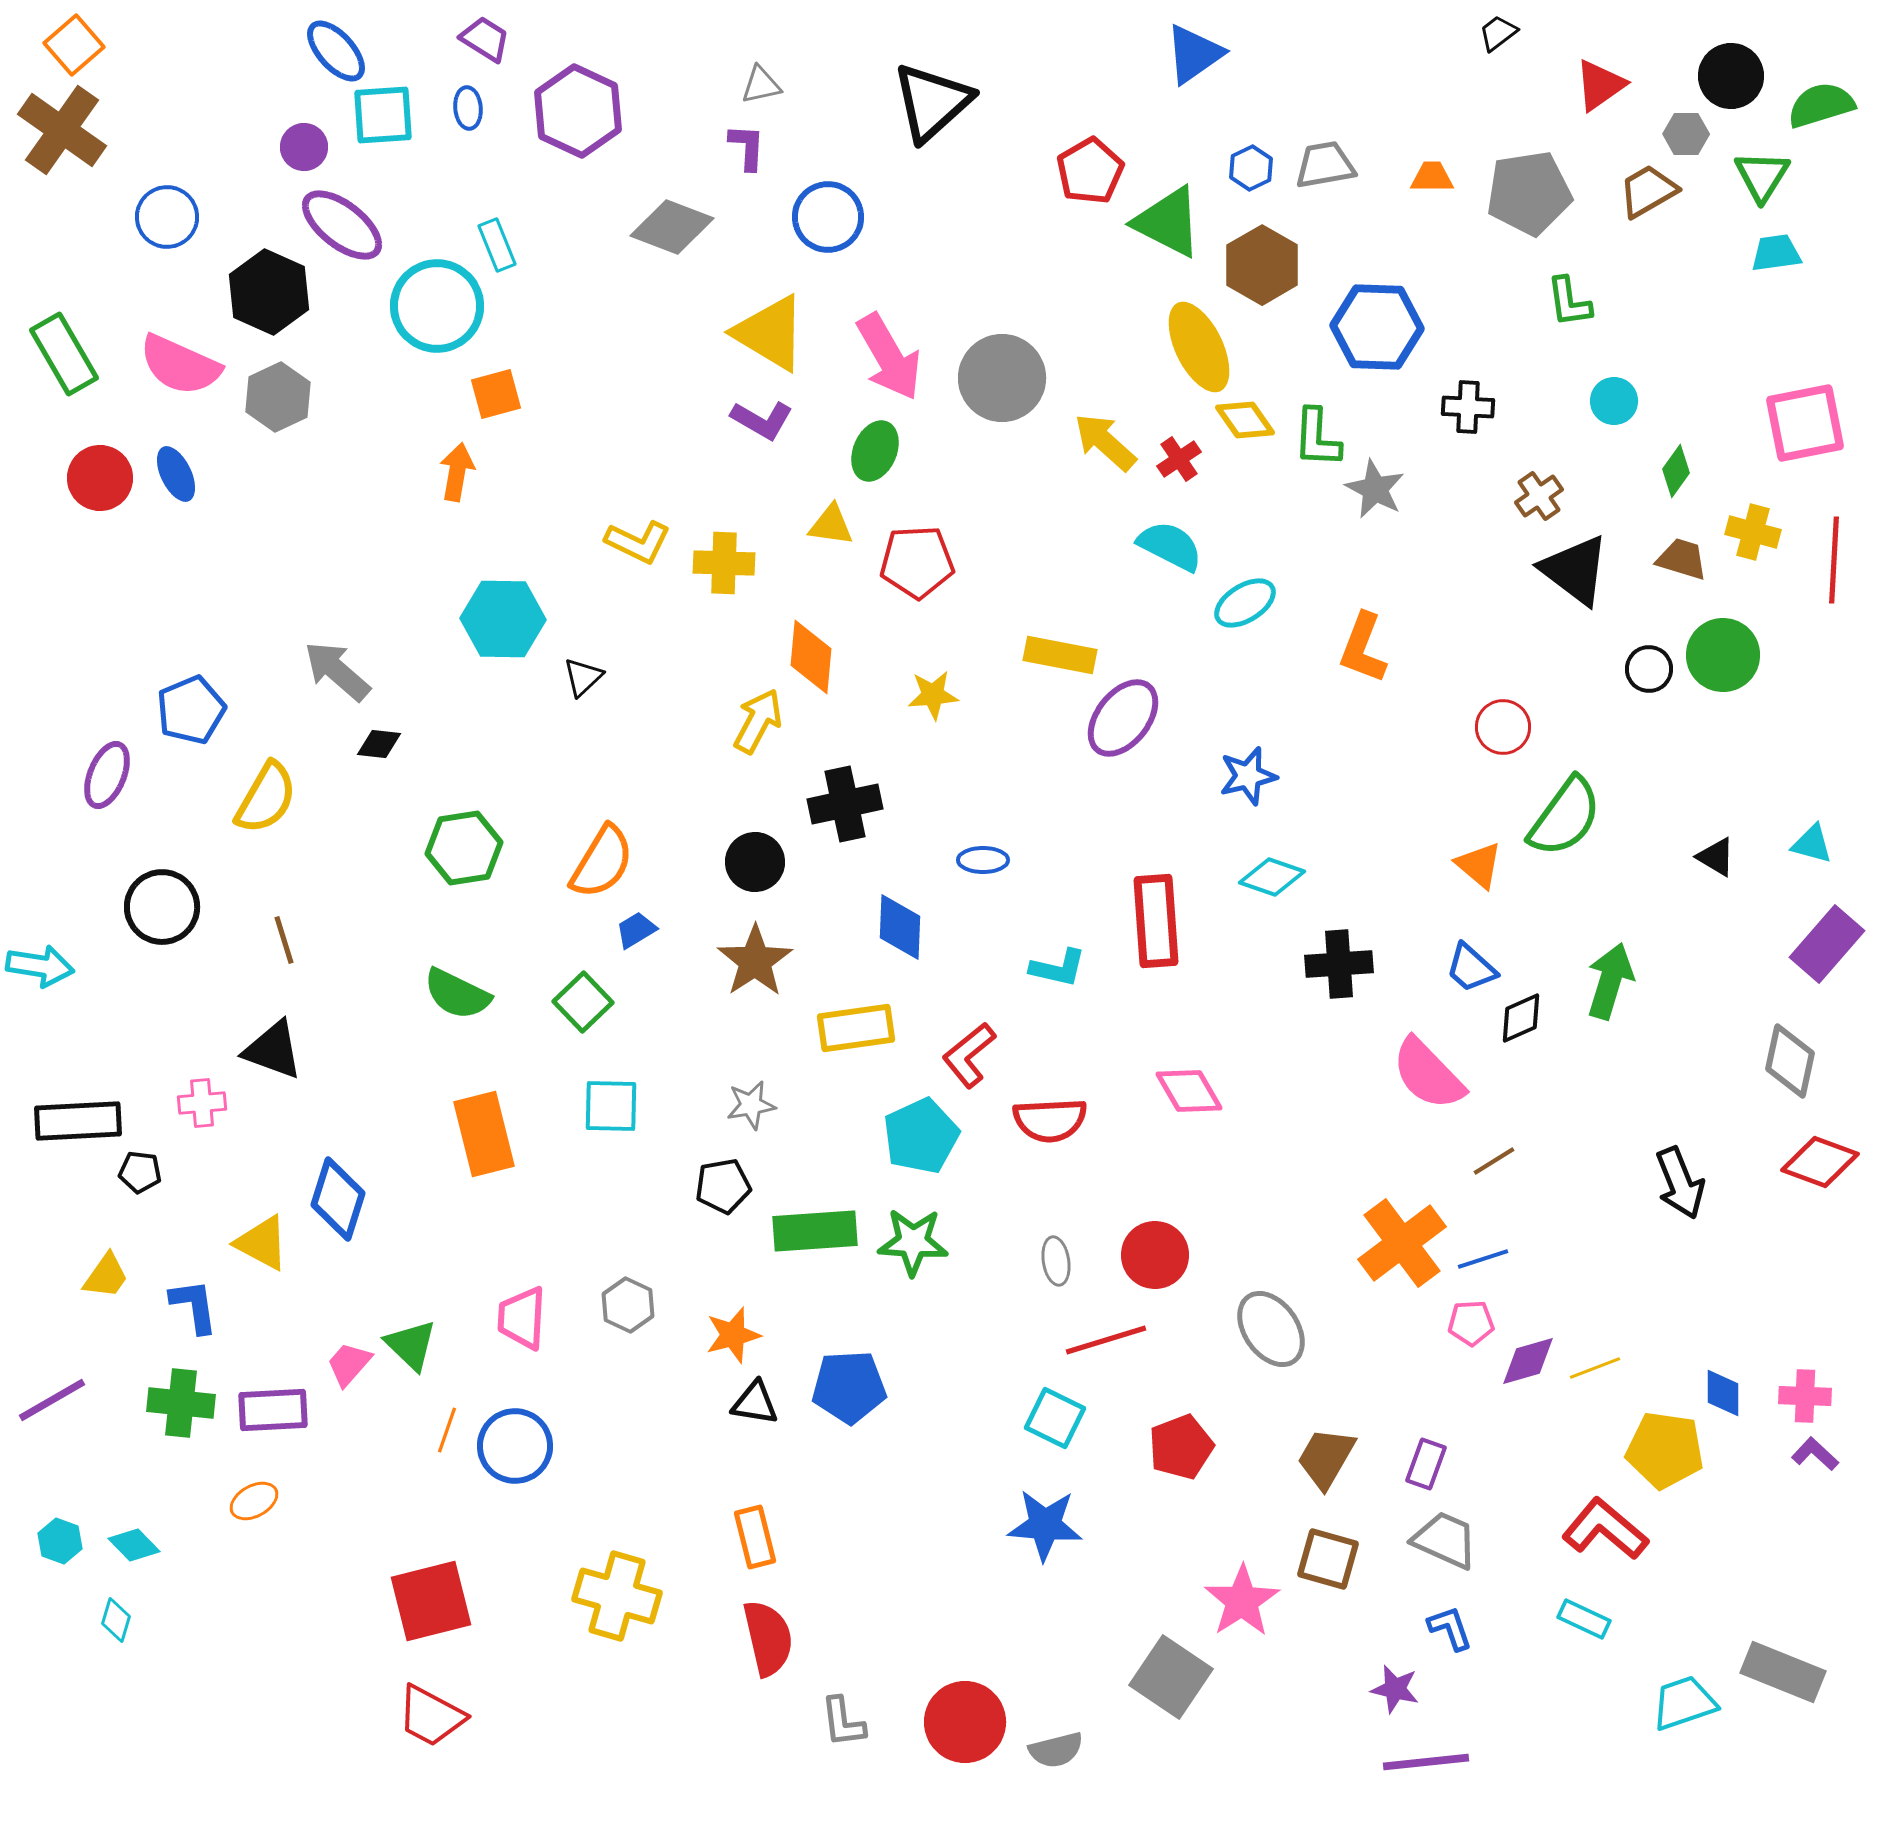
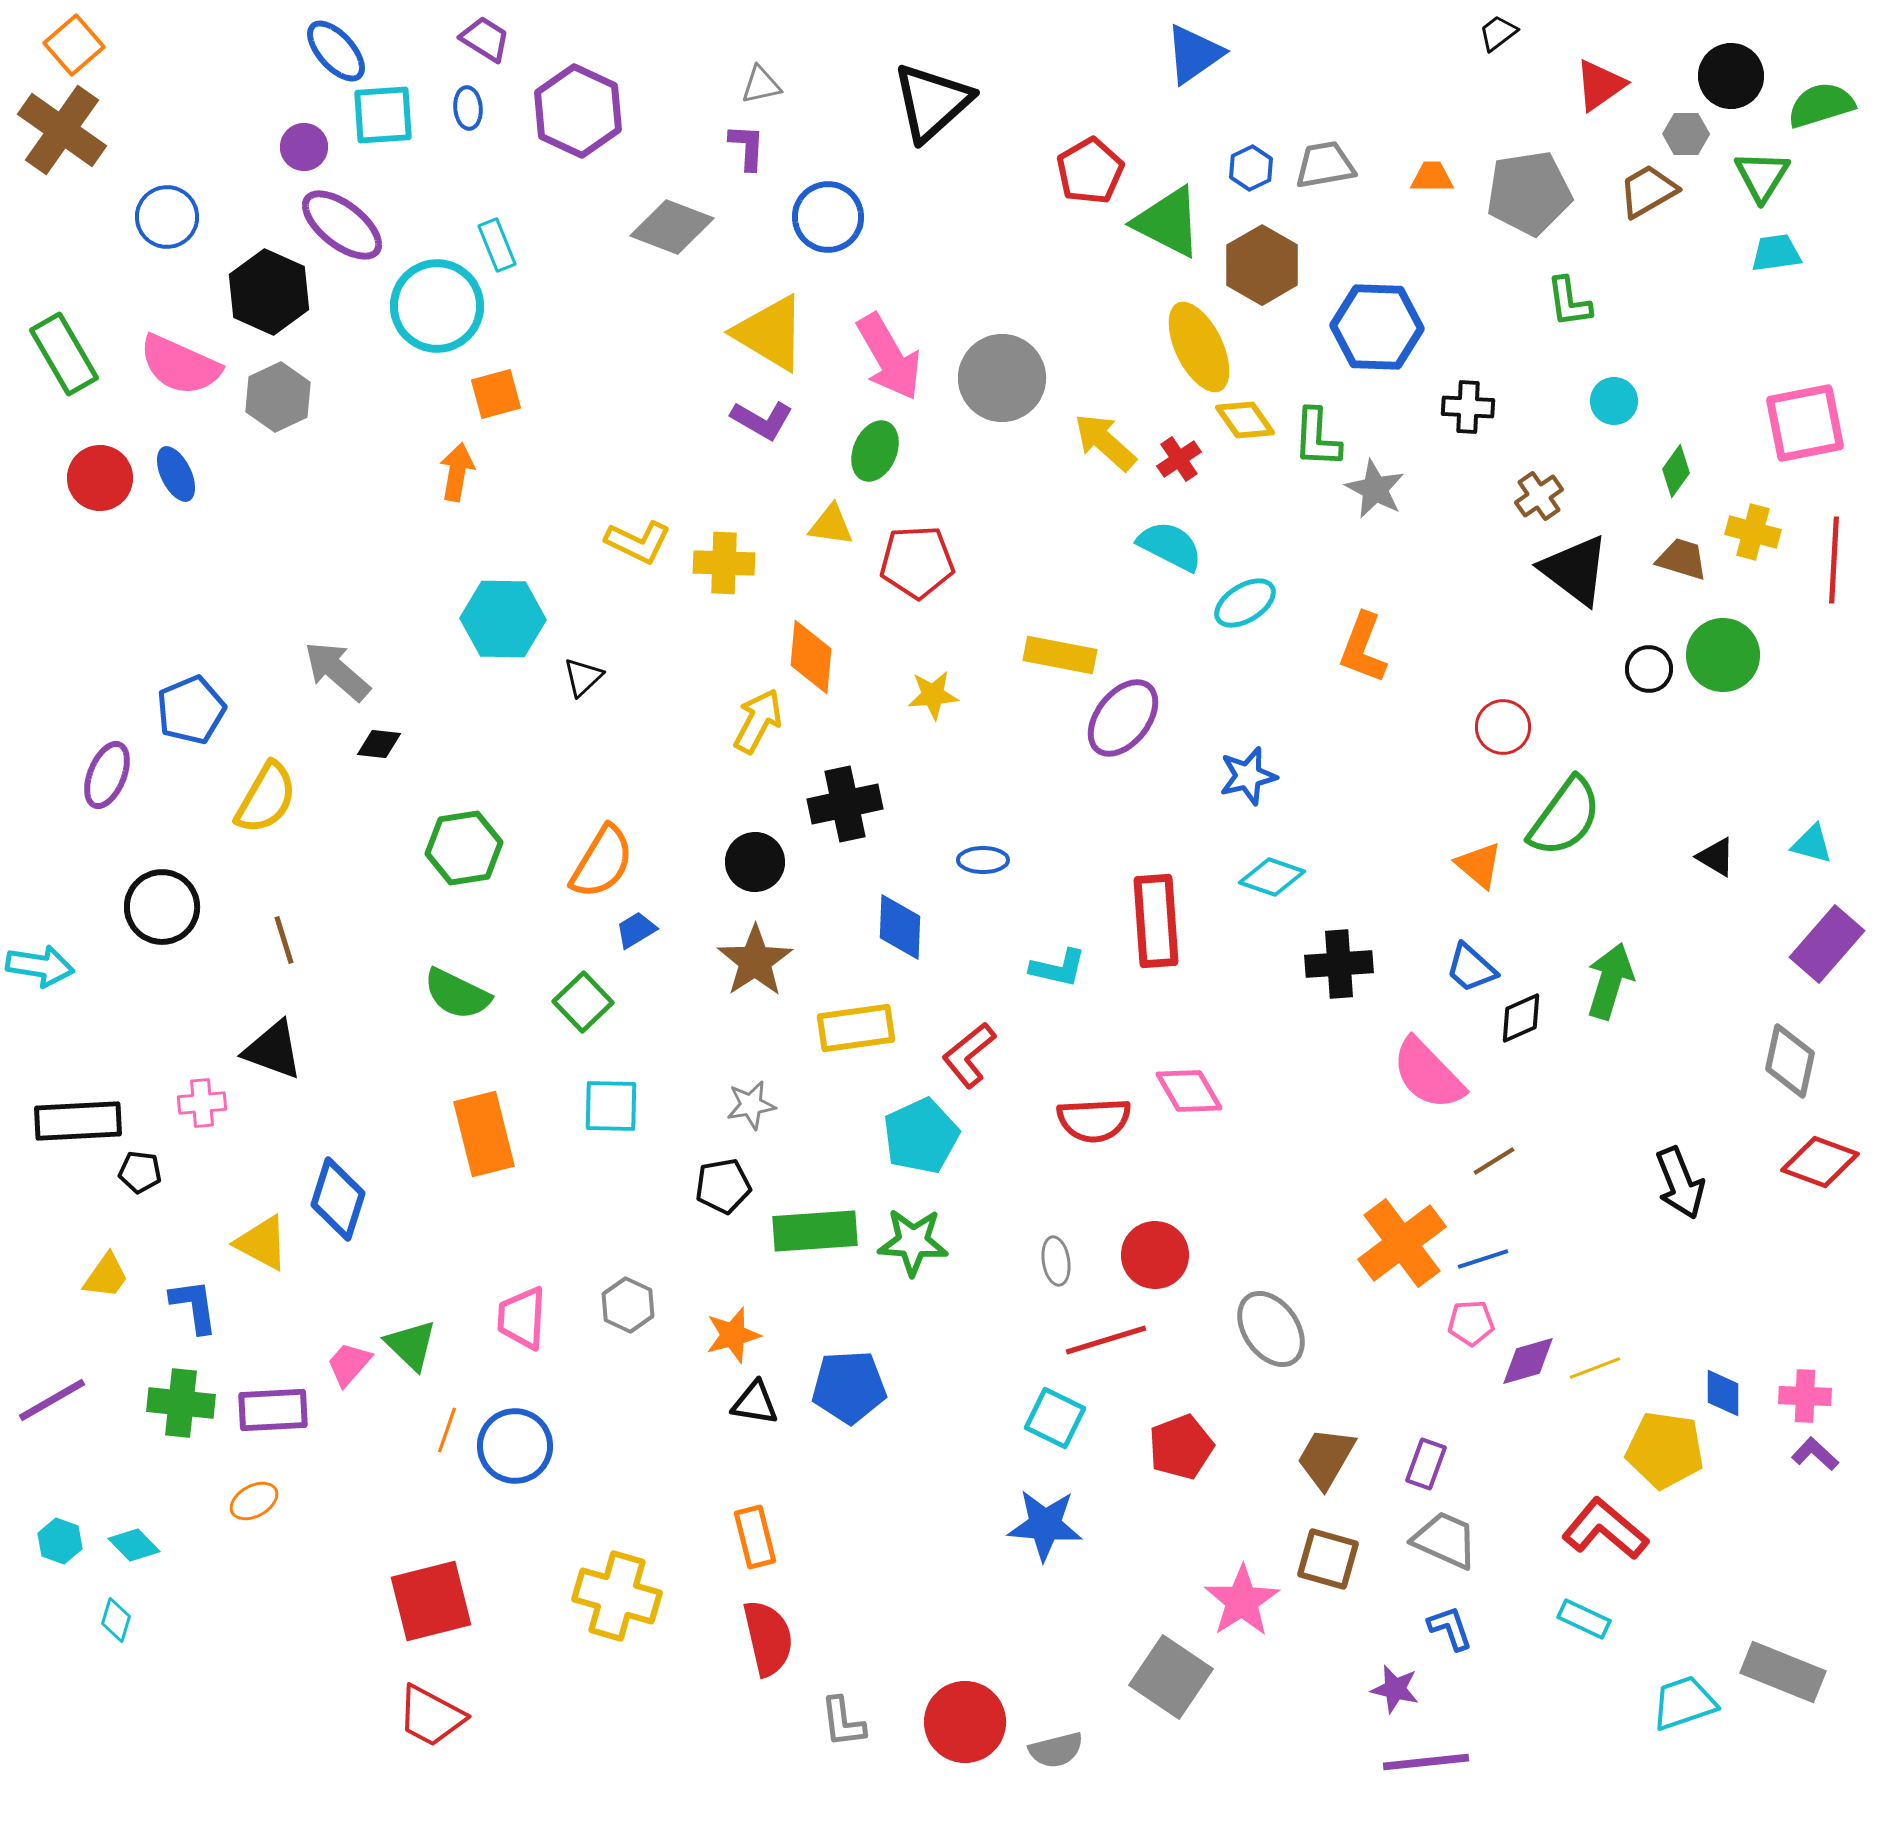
red semicircle at (1050, 1120): moved 44 px right
